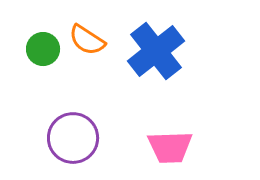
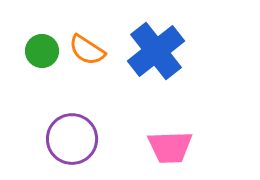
orange semicircle: moved 10 px down
green circle: moved 1 px left, 2 px down
purple circle: moved 1 px left, 1 px down
